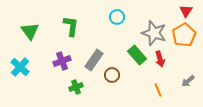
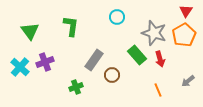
purple cross: moved 17 px left, 1 px down
